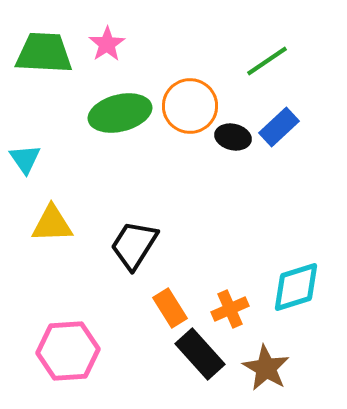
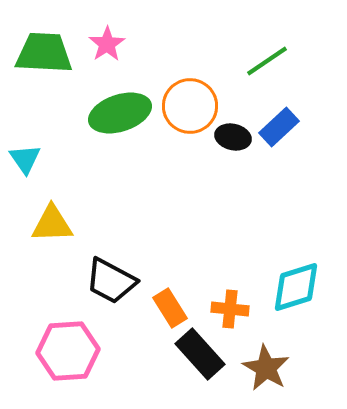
green ellipse: rotated 4 degrees counterclockwise
black trapezoid: moved 23 px left, 36 px down; rotated 94 degrees counterclockwise
orange cross: rotated 30 degrees clockwise
